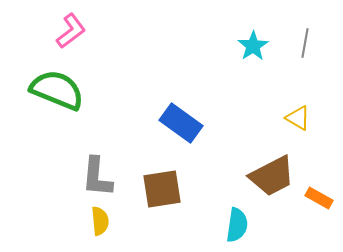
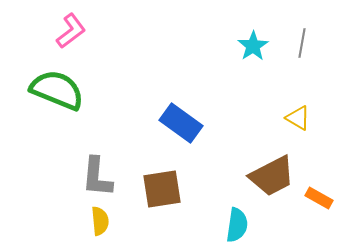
gray line: moved 3 px left
